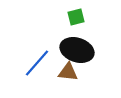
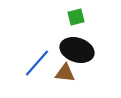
brown triangle: moved 3 px left, 1 px down
